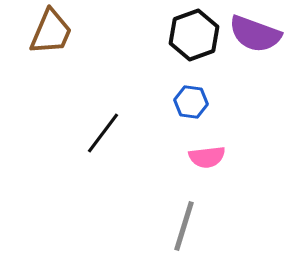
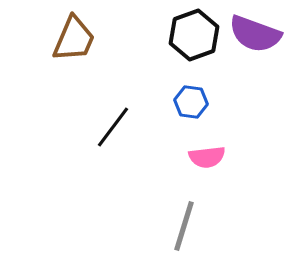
brown trapezoid: moved 23 px right, 7 px down
black line: moved 10 px right, 6 px up
